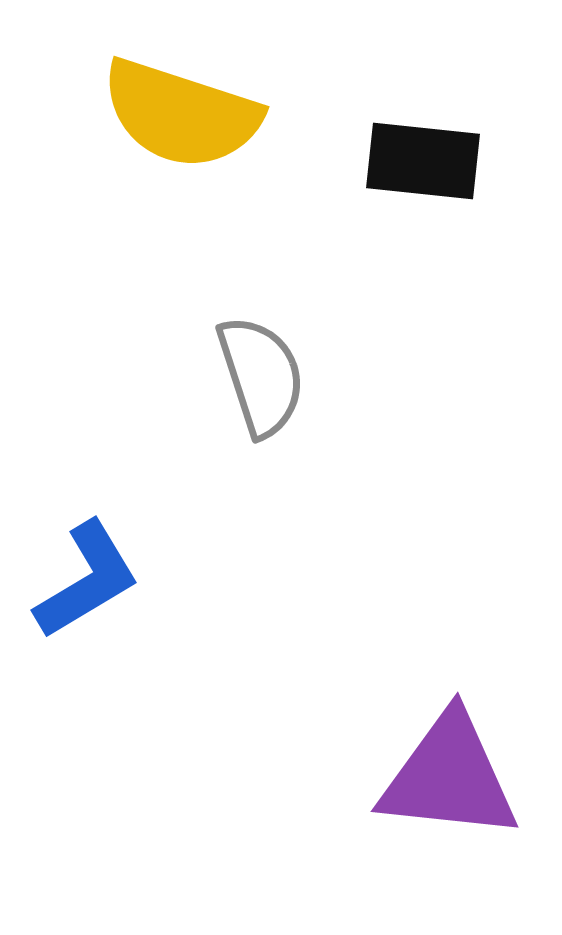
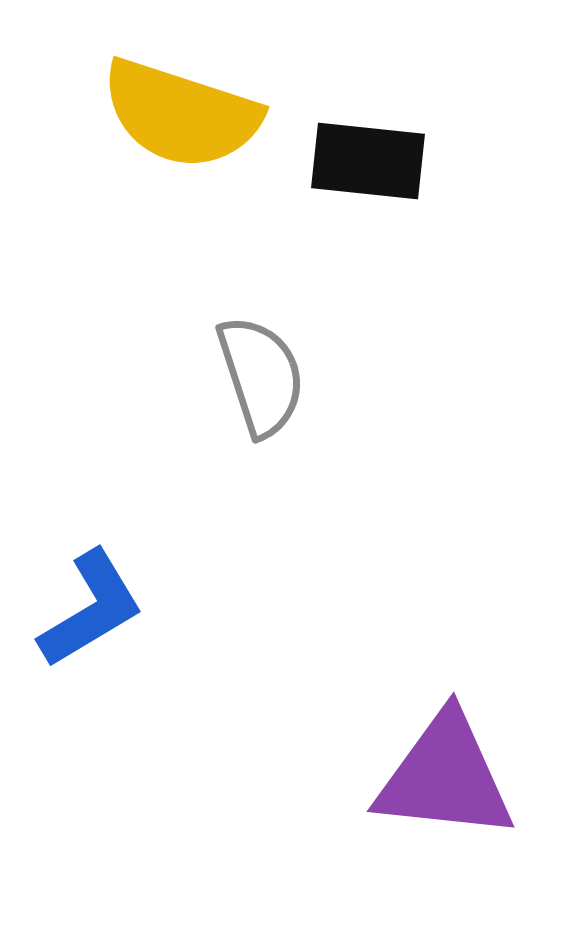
black rectangle: moved 55 px left
blue L-shape: moved 4 px right, 29 px down
purple triangle: moved 4 px left
